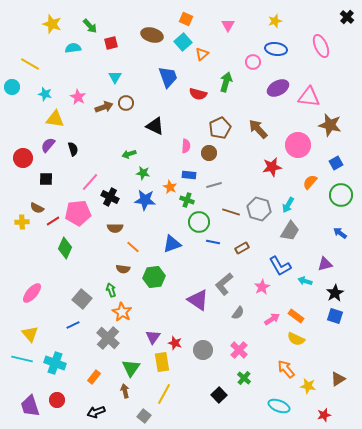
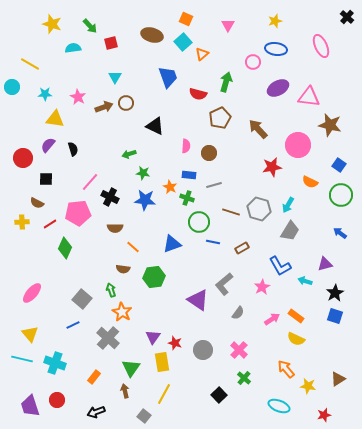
cyan star at (45, 94): rotated 16 degrees counterclockwise
brown pentagon at (220, 128): moved 10 px up
blue square at (336, 163): moved 3 px right, 2 px down; rotated 24 degrees counterclockwise
orange semicircle at (310, 182): rotated 105 degrees counterclockwise
green cross at (187, 200): moved 2 px up
brown semicircle at (37, 208): moved 5 px up
red line at (53, 221): moved 3 px left, 3 px down
